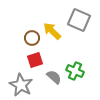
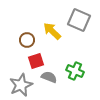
brown circle: moved 5 px left, 2 px down
red square: moved 1 px right, 1 px down
gray semicircle: moved 5 px left; rotated 21 degrees counterclockwise
gray star: rotated 20 degrees clockwise
